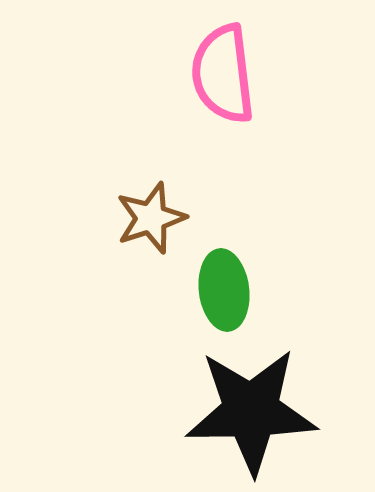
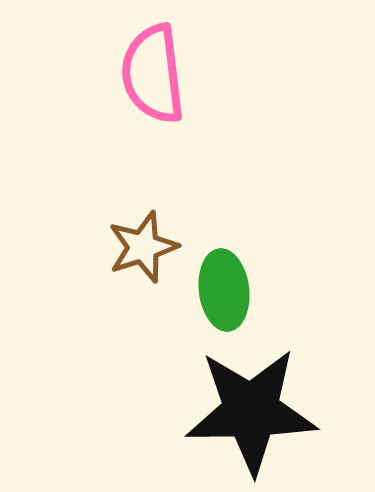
pink semicircle: moved 70 px left
brown star: moved 8 px left, 29 px down
